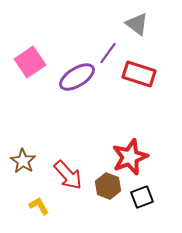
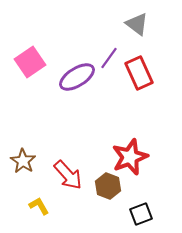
purple line: moved 1 px right, 5 px down
red rectangle: moved 1 px up; rotated 48 degrees clockwise
black square: moved 1 px left, 17 px down
